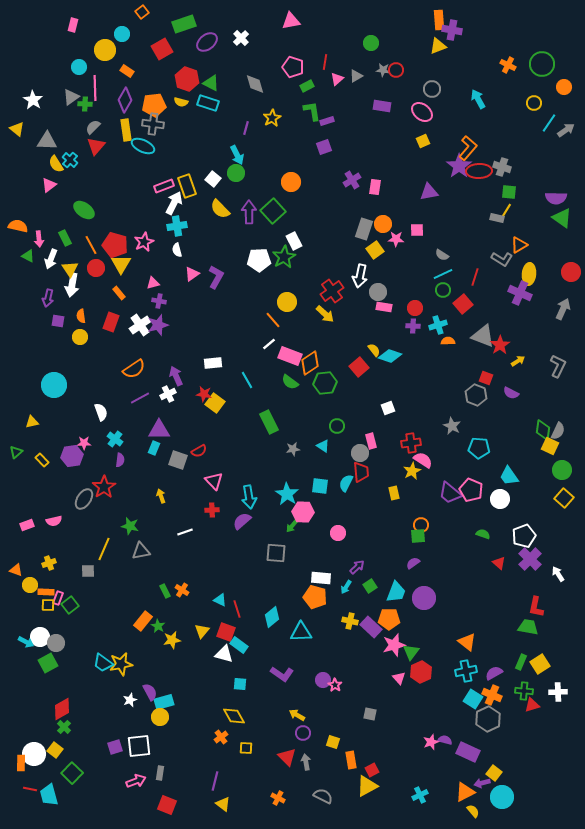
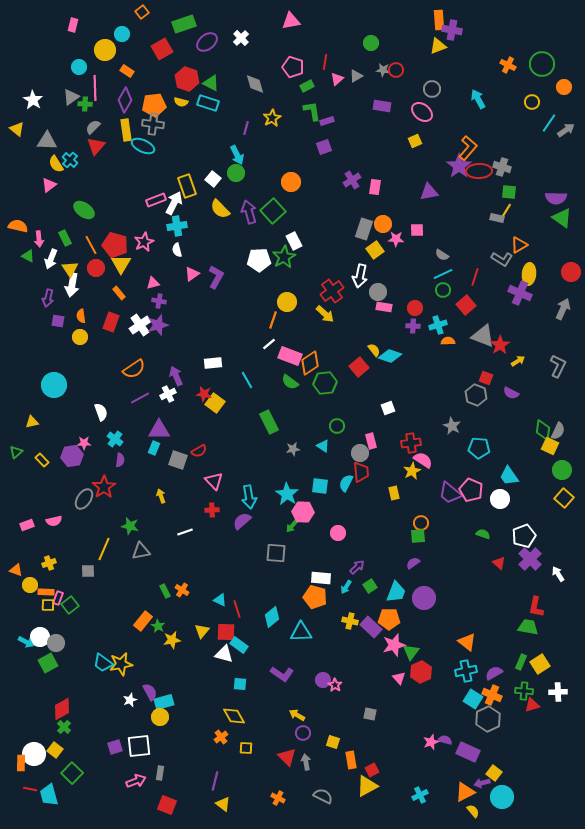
yellow circle at (534, 103): moved 2 px left, 1 px up
yellow square at (423, 141): moved 8 px left
pink rectangle at (164, 186): moved 8 px left, 14 px down
purple arrow at (249, 212): rotated 15 degrees counterclockwise
red square at (463, 304): moved 3 px right, 1 px down
orange line at (273, 320): rotated 60 degrees clockwise
orange circle at (421, 525): moved 2 px up
red square at (226, 632): rotated 18 degrees counterclockwise
